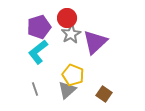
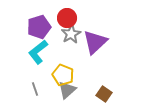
yellow pentagon: moved 10 px left
